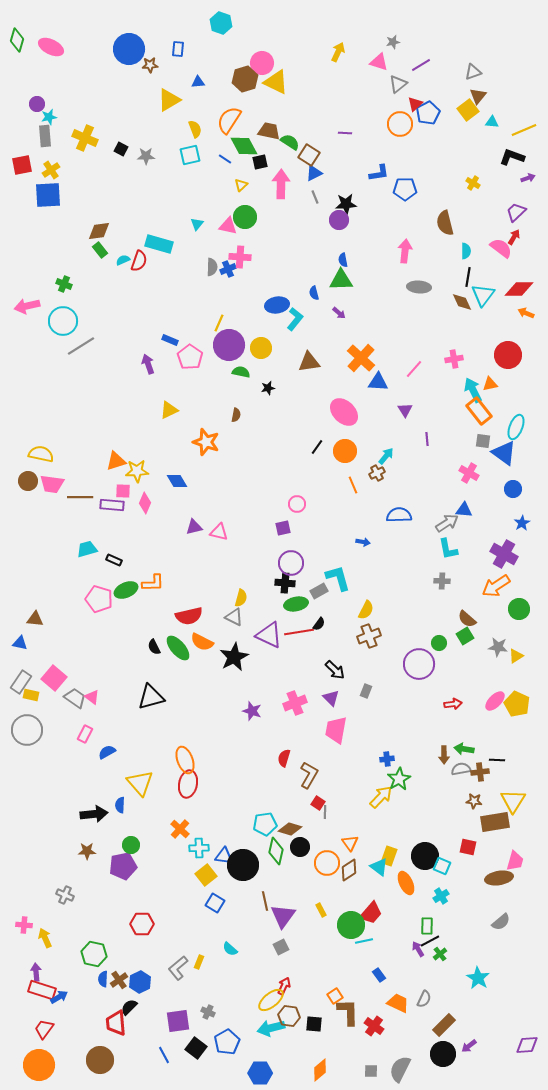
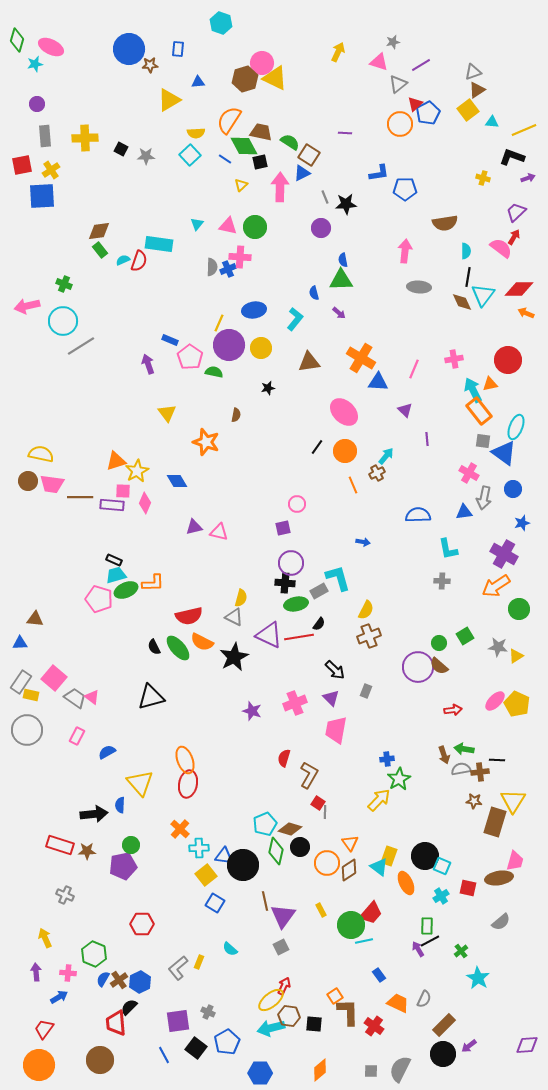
yellow triangle at (276, 82): moved 1 px left, 4 px up
brown triangle at (478, 96): moved 1 px left, 6 px up; rotated 18 degrees clockwise
cyan star at (49, 117): moved 14 px left, 53 px up
yellow semicircle at (195, 129): moved 1 px right, 4 px down; rotated 108 degrees clockwise
brown trapezoid at (269, 131): moved 8 px left, 1 px down
yellow cross at (85, 138): rotated 25 degrees counterclockwise
cyan square at (190, 155): rotated 30 degrees counterclockwise
blue triangle at (314, 173): moved 12 px left
yellow cross at (473, 183): moved 10 px right, 5 px up; rotated 16 degrees counterclockwise
pink arrow at (281, 184): moved 1 px left, 3 px down
blue square at (48, 195): moved 6 px left, 1 px down
gray line at (315, 197): moved 10 px right
green circle at (245, 217): moved 10 px right, 10 px down
purple circle at (339, 220): moved 18 px left, 8 px down
brown semicircle at (445, 223): rotated 85 degrees counterclockwise
cyan rectangle at (159, 244): rotated 8 degrees counterclockwise
blue ellipse at (277, 305): moved 23 px left, 5 px down
red circle at (508, 355): moved 5 px down
orange cross at (361, 358): rotated 12 degrees counterclockwise
pink line at (414, 369): rotated 18 degrees counterclockwise
green semicircle at (241, 372): moved 27 px left
yellow triangle at (169, 410): moved 2 px left, 3 px down; rotated 42 degrees counterclockwise
purple triangle at (405, 410): rotated 14 degrees counterclockwise
yellow star at (137, 471): rotated 25 degrees counterclockwise
blue triangle at (464, 510): moved 2 px down; rotated 12 degrees counterclockwise
blue semicircle at (399, 515): moved 19 px right
gray arrow at (447, 523): moved 37 px right, 25 px up; rotated 135 degrees clockwise
blue star at (522, 523): rotated 14 degrees clockwise
cyan trapezoid at (87, 549): moved 29 px right, 26 px down
brown semicircle at (467, 619): moved 28 px left, 47 px down
red line at (299, 632): moved 5 px down
blue triangle at (20, 643): rotated 14 degrees counterclockwise
purple circle at (419, 664): moved 1 px left, 3 px down
red arrow at (453, 704): moved 6 px down
pink rectangle at (85, 734): moved 8 px left, 2 px down
brown arrow at (444, 755): rotated 18 degrees counterclockwise
yellow arrow at (381, 797): moved 2 px left, 3 px down
brown rectangle at (495, 822): rotated 64 degrees counterclockwise
cyan pentagon at (265, 824): rotated 15 degrees counterclockwise
red square at (468, 847): moved 41 px down
pink cross at (24, 925): moved 44 px right, 48 px down
green hexagon at (94, 954): rotated 10 degrees clockwise
green cross at (440, 954): moved 21 px right, 3 px up
blue semicircle at (103, 979): rotated 28 degrees clockwise
red rectangle at (42, 990): moved 18 px right, 145 px up
